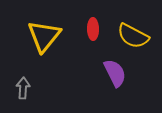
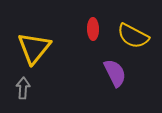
yellow triangle: moved 10 px left, 12 px down
